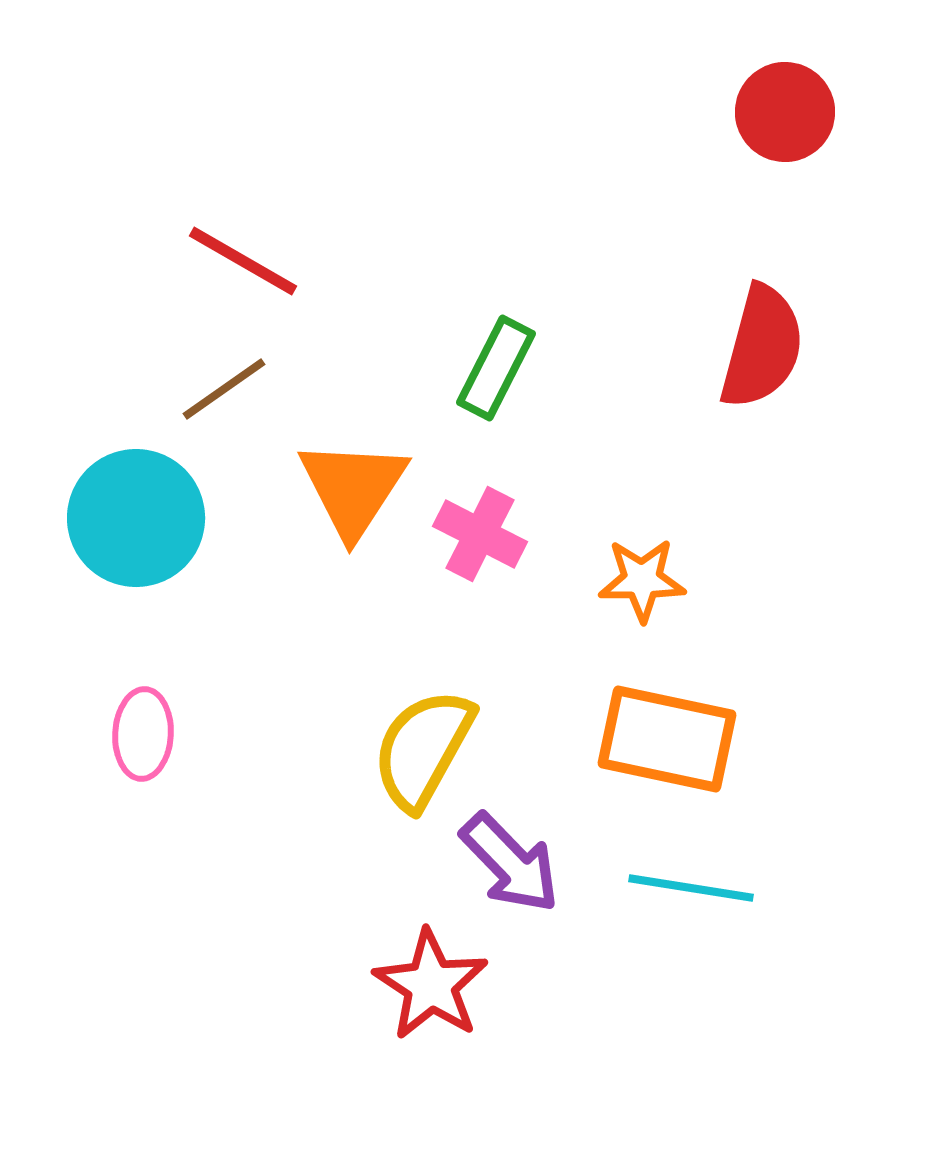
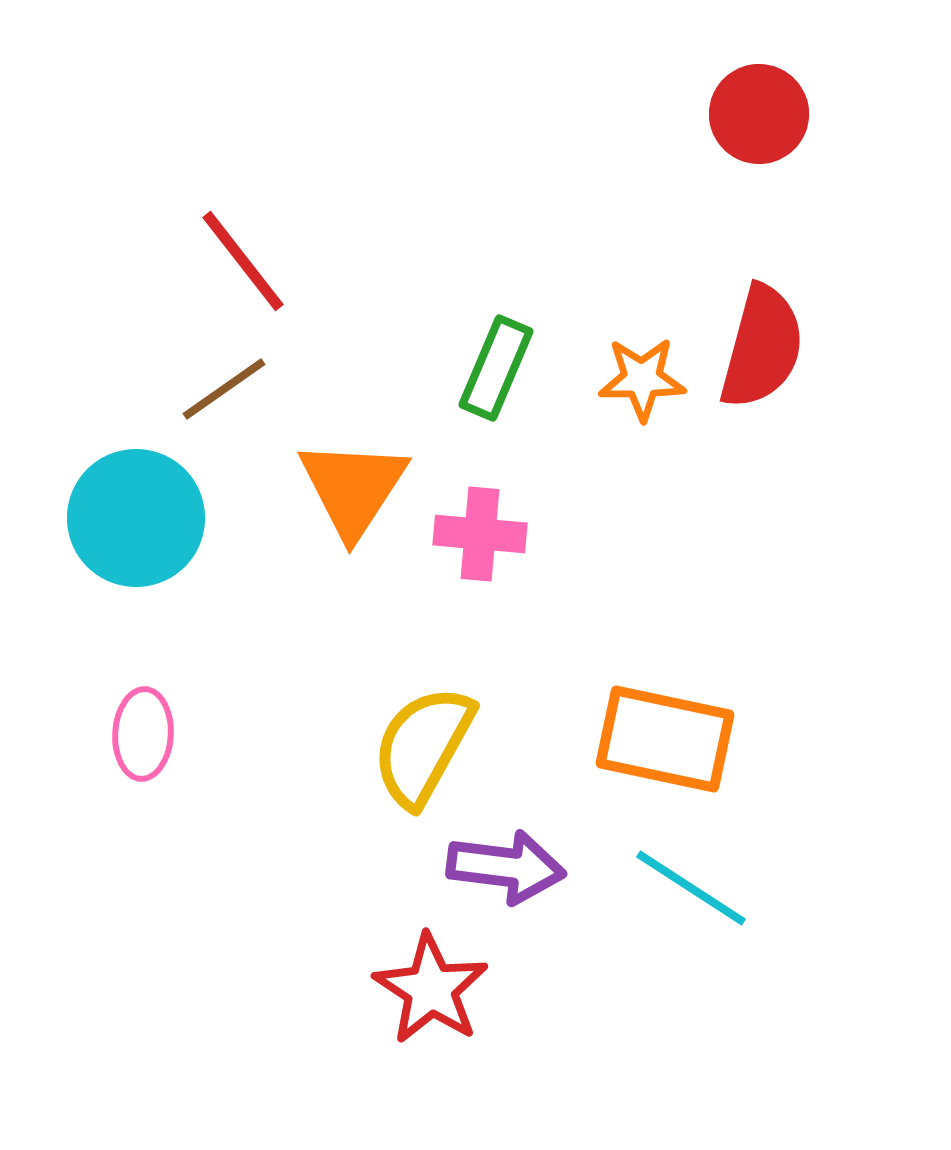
red circle: moved 26 px left, 2 px down
red line: rotated 22 degrees clockwise
green rectangle: rotated 4 degrees counterclockwise
pink cross: rotated 22 degrees counterclockwise
orange star: moved 201 px up
orange rectangle: moved 2 px left
yellow semicircle: moved 3 px up
purple arrow: moved 4 px left, 4 px down; rotated 39 degrees counterclockwise
cyan line: rotated 24 degrees clockwise
red star: moved 4 px down
